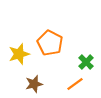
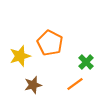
yellow star: moved 1 px right, 2 px down
brown star: moved 1 px left, 1 px down
